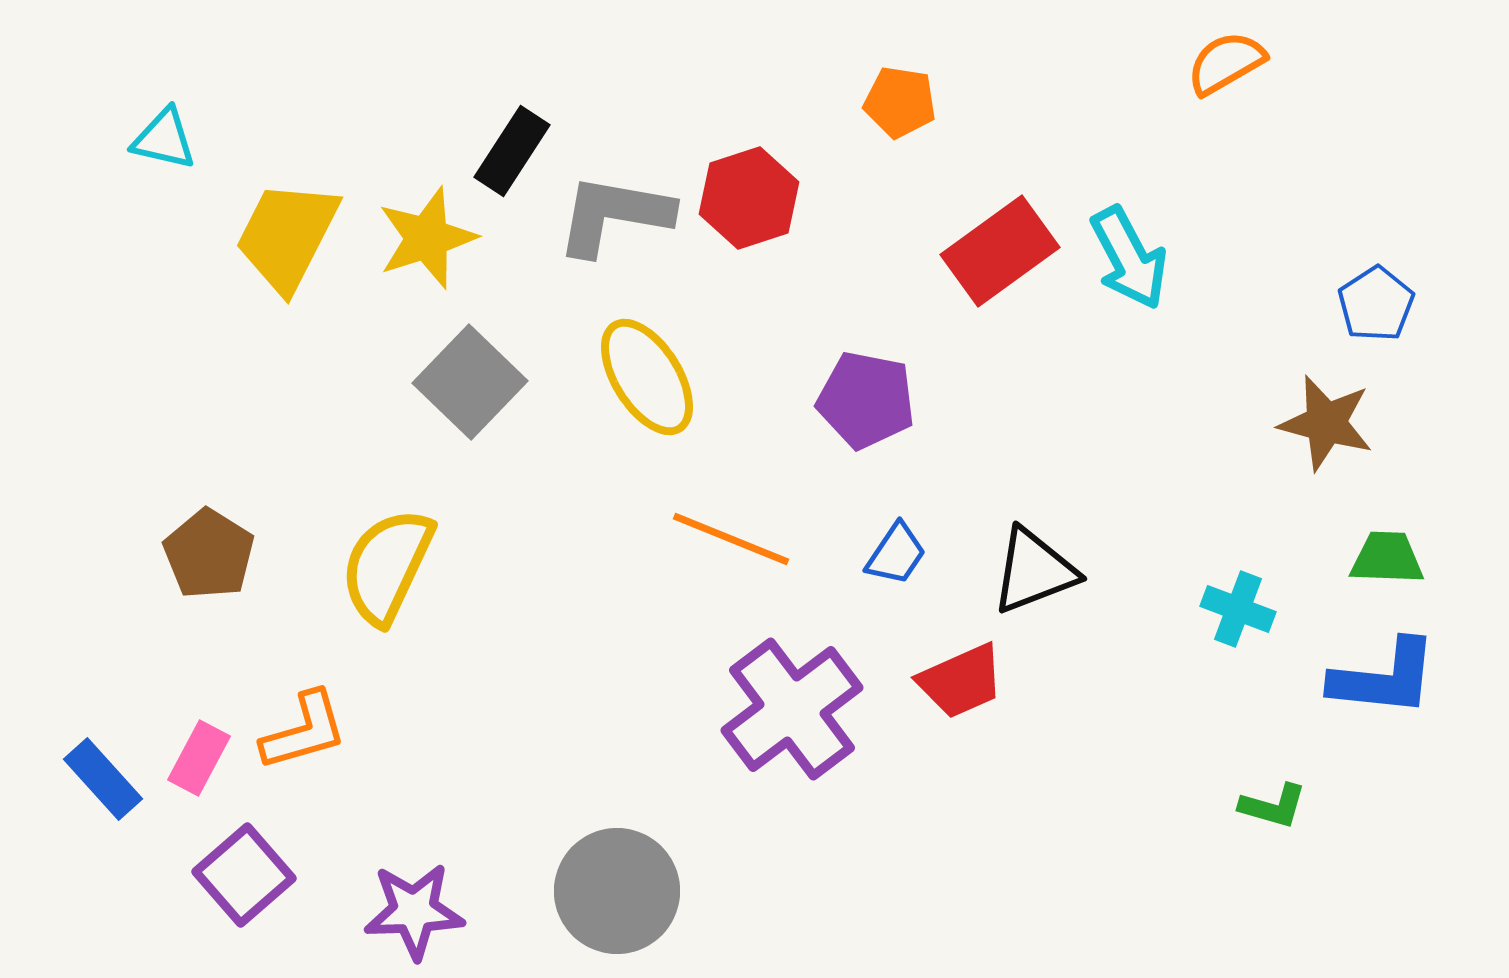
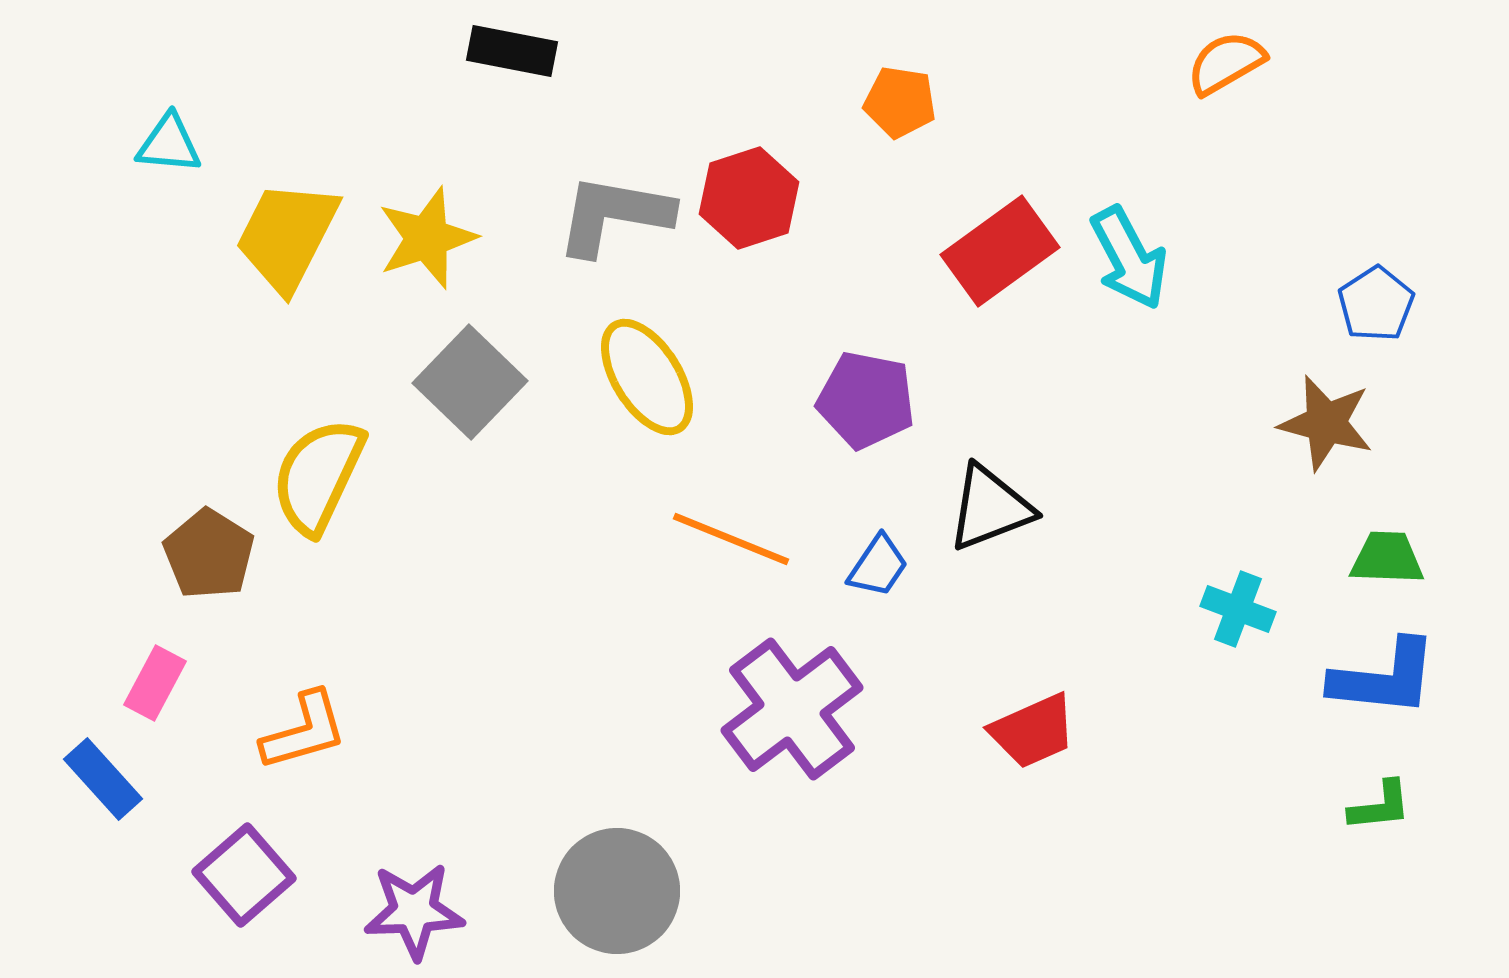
cyan triangle: moved 5 px right, 5 px down; rotated 8 degrees counterclockwise
black rectangle: moved 100 px up; rotated 68 degrees clockwise
blue trapezoid: moved 18 px left, 12 px down
yellow semicircle: moved 69 px left, 90 px up
black triangle: moved 44 px left, 63 px up
red trapezoid: moved 72 px right, 50 px down
pink rectangle: moved 44 px left, 75 px up
green L-shape: moved 107 px right; rotated 22 degrees counterclockwise
